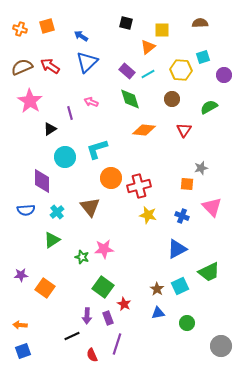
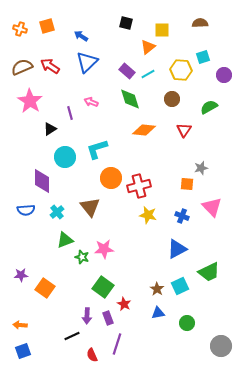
green triangle at (52, 240): moved 13 px right; rotated 12 degrees clockwise
